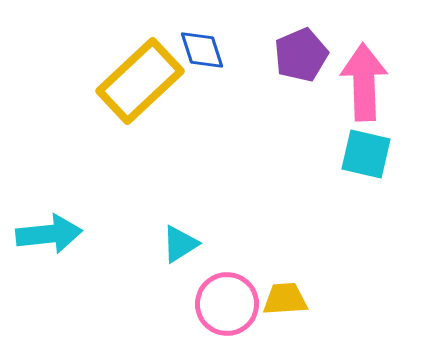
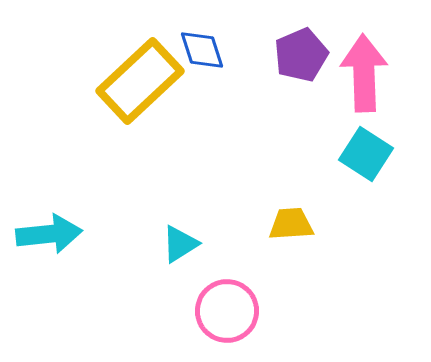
pink arrow: moved 9 px up
cyan square: rotated 20 degrees clockwise
yellow trapezoid: moved 6 px right, 75 px up
pink circle: moved 7 px down
